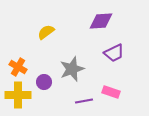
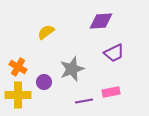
pink rectangle: rotated 30 degrees counterclockwise
